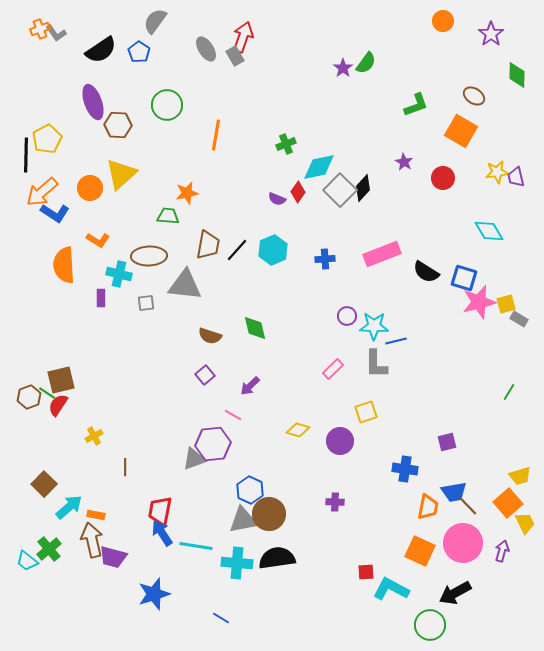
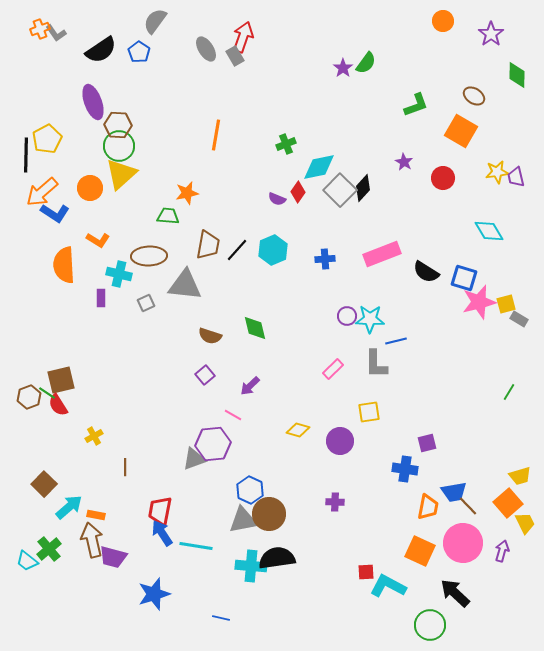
green circle at (167, 105): moved 48 px left, 41 px down
gray square at (146, 303): rotated 18 degrees counterclockwise
cyan star at (374, 326): moved 4 px left, 7 px up
red semicircle at (58, 405): rotated 65 degrees counterclockwise
yellow square at (366, 412): moved 3 px right; rotated 10 degrees clockwise
purple square at (447, 442): moved 20 px left, 1 px down
cyan cross at (237, 563): moved 14 px right, 3 px down
cyan L-shape at (391, 589): moved 3 px left, 3 px up
black arrow at (455, 593): rotated 72 degrees clockwise
blue line at (221, 618): rotated 18 degrees counterclockwise
